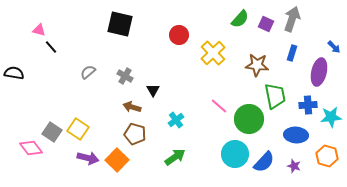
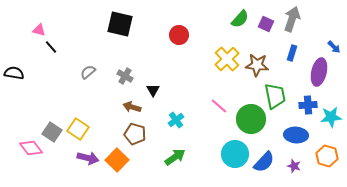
yellow cross: moved 14 px right, 6 px down
green circle: moved 2 px right
